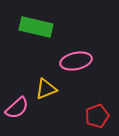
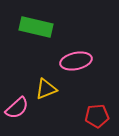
red pentagon: rotated 15 degrees clockwise
